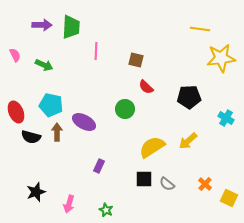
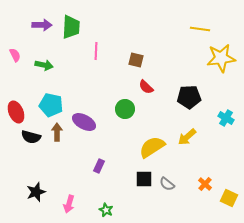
green arrow: rotated 12 degrees counterclockwise
yellow arrow: moved 1 px left, 4 px up
